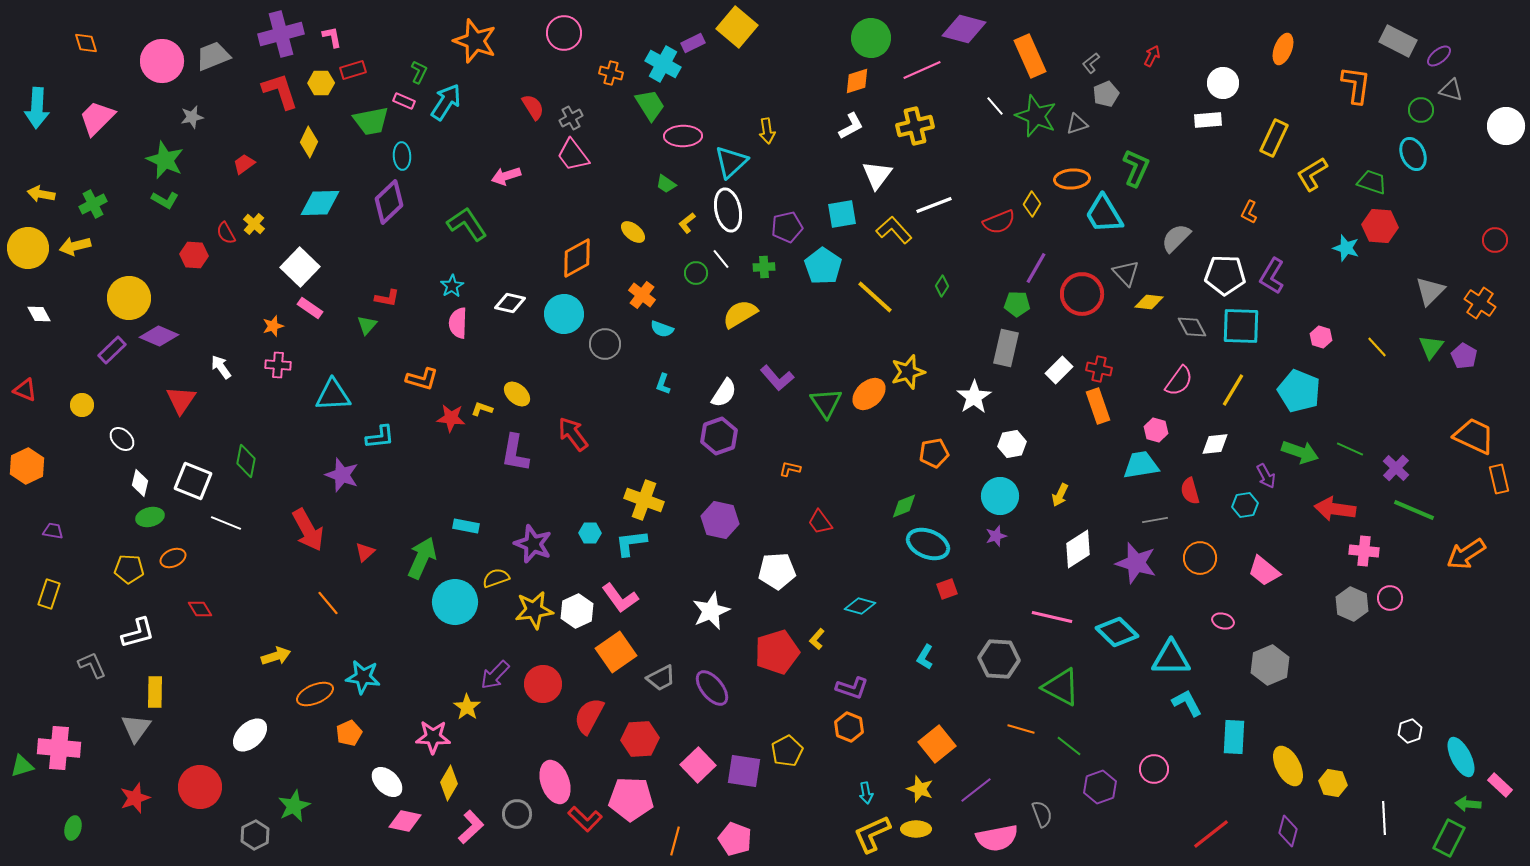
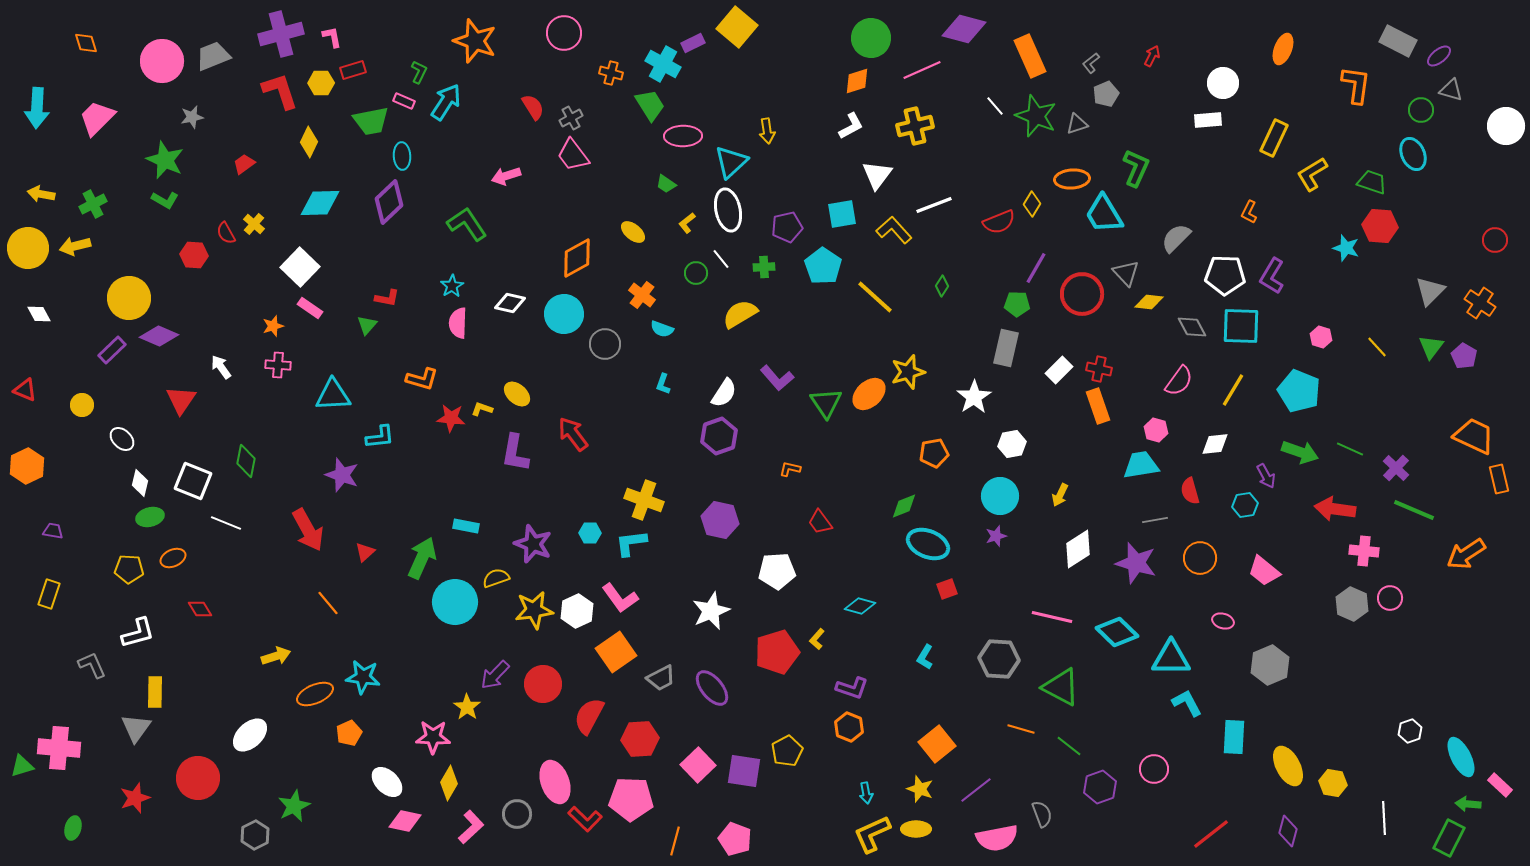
red circle at (200, 787): moved 2 px left, 9 px up
